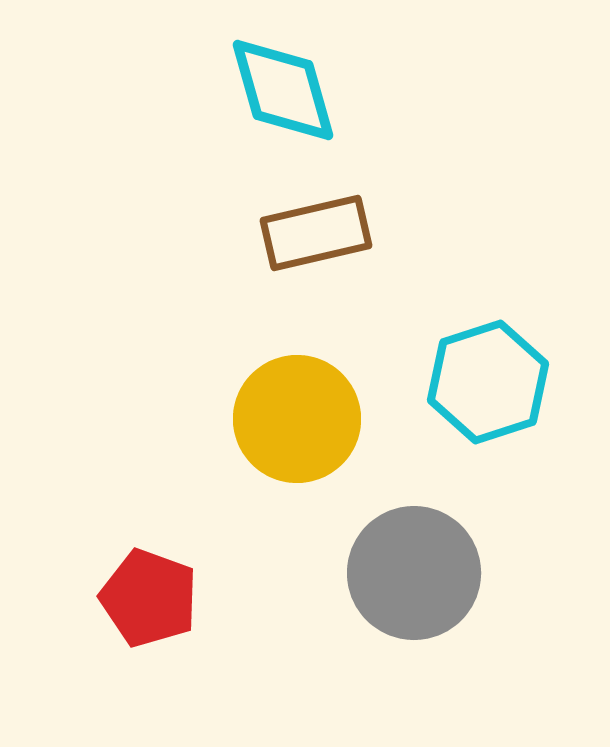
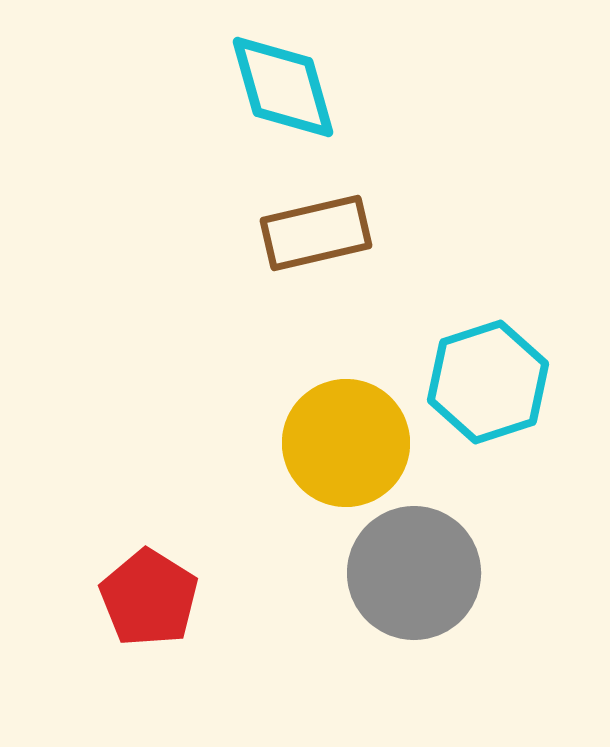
cyan diamond: moved 3 px up
yellow circle: moved 49 px right, 24 px down
red pentagon: rotated 12 degrees clockwise
